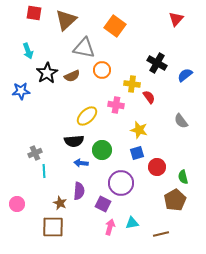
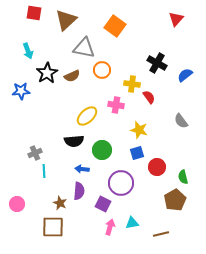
blue arrow: moved 1 px right, 6 px down
